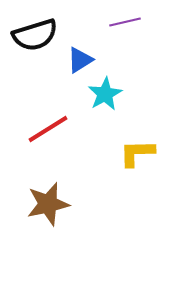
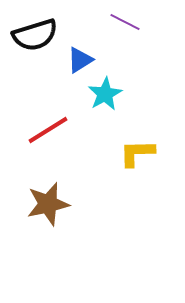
purple line: rotated 40 degrees clockwise
red line: moved 1 px down
